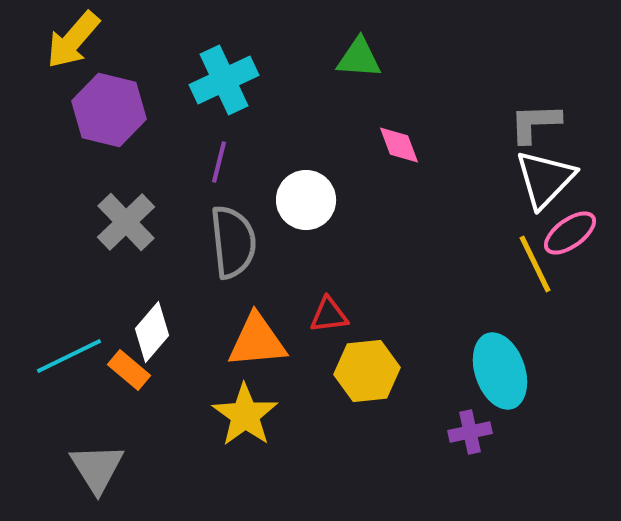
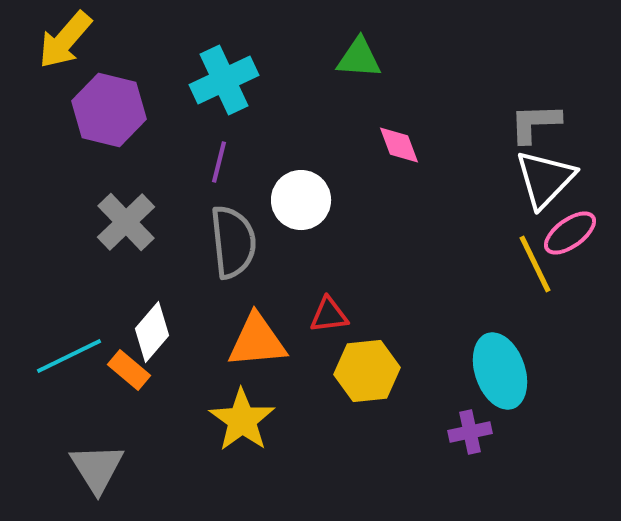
yellow arrow: moved 8 px left
white circle: moved 5 px left
yellow star: moved 3 px left, 5 px down
